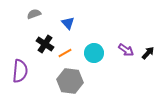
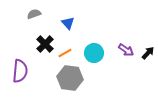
black cross: rotated 12 degrees clockwise
gray hexagon: moved 3 px up
